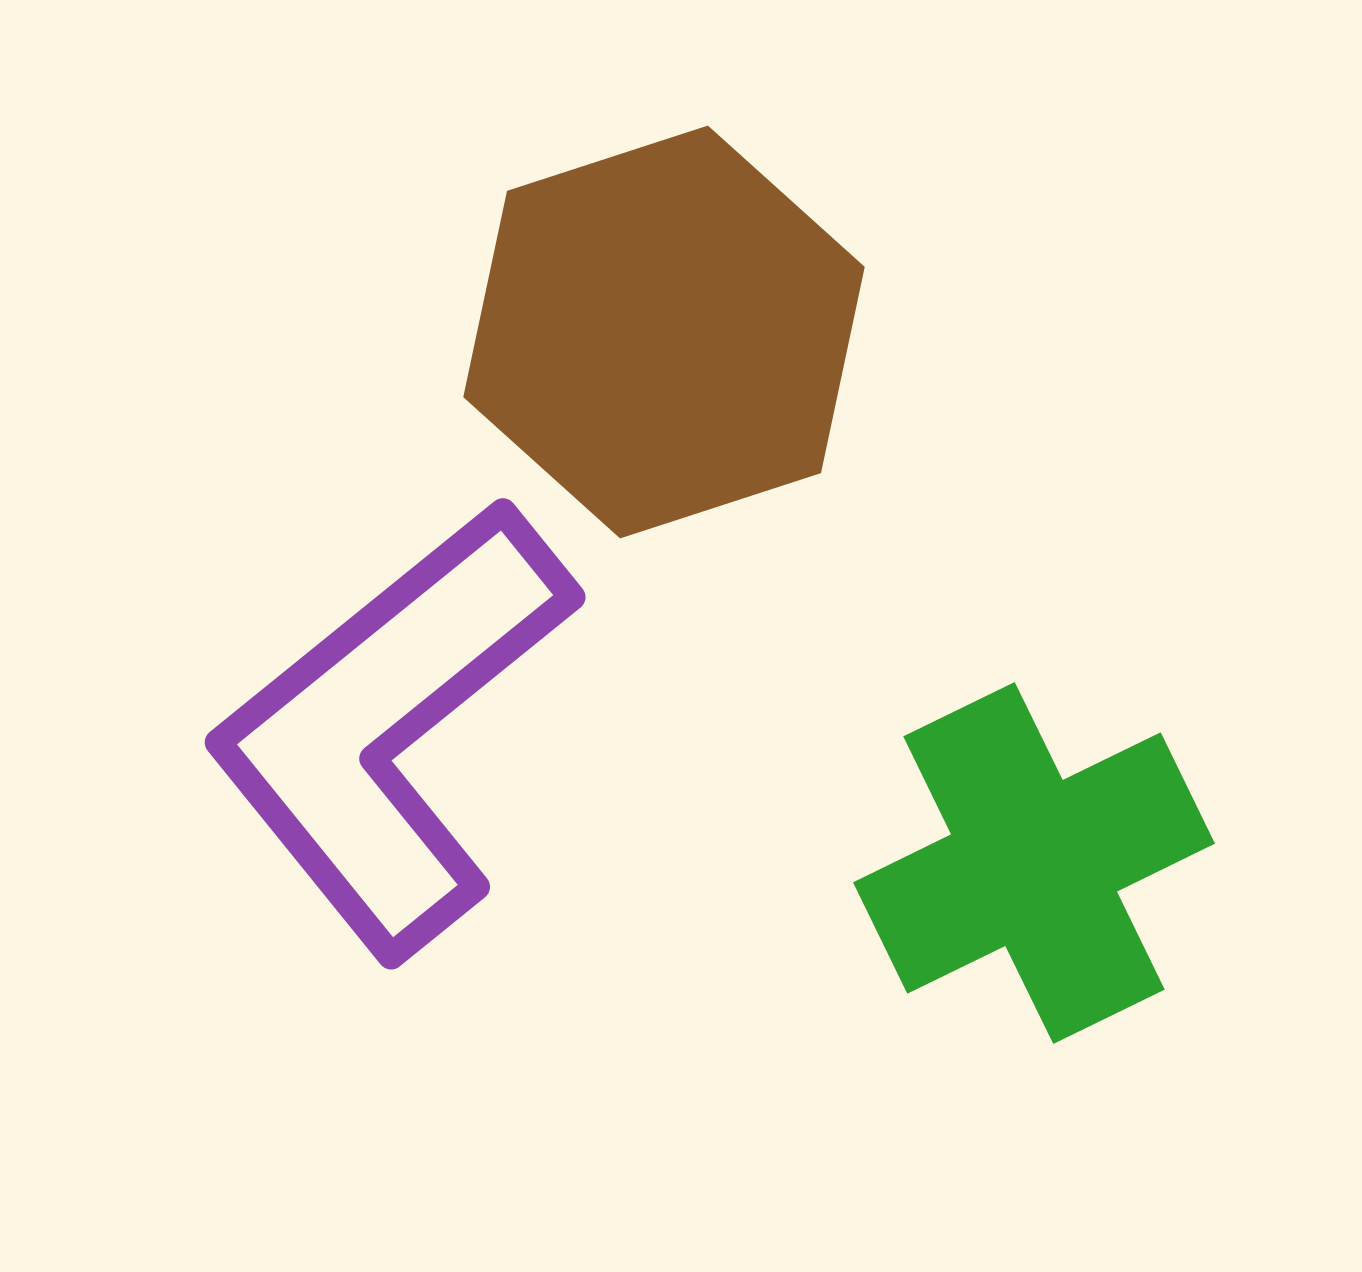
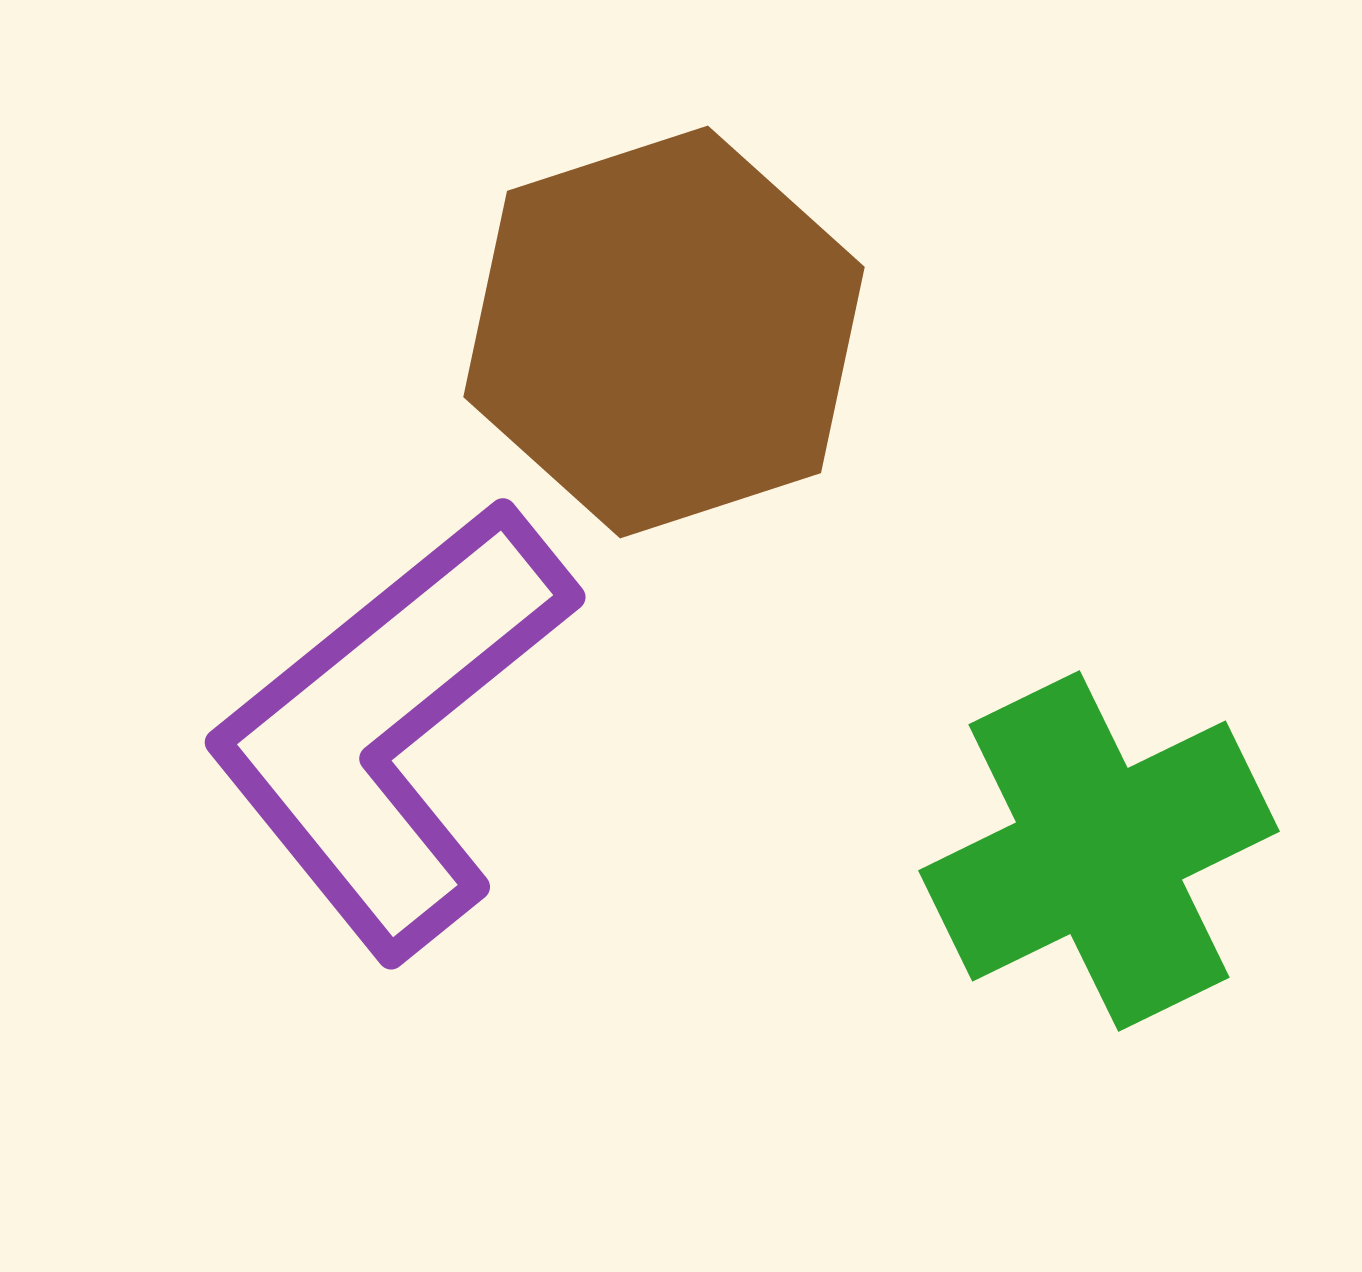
green cross: moved 65 px right, 12 px up
